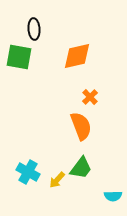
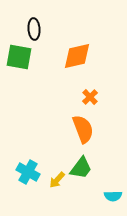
orange semicircle: moved 2 px right, 3 px down
